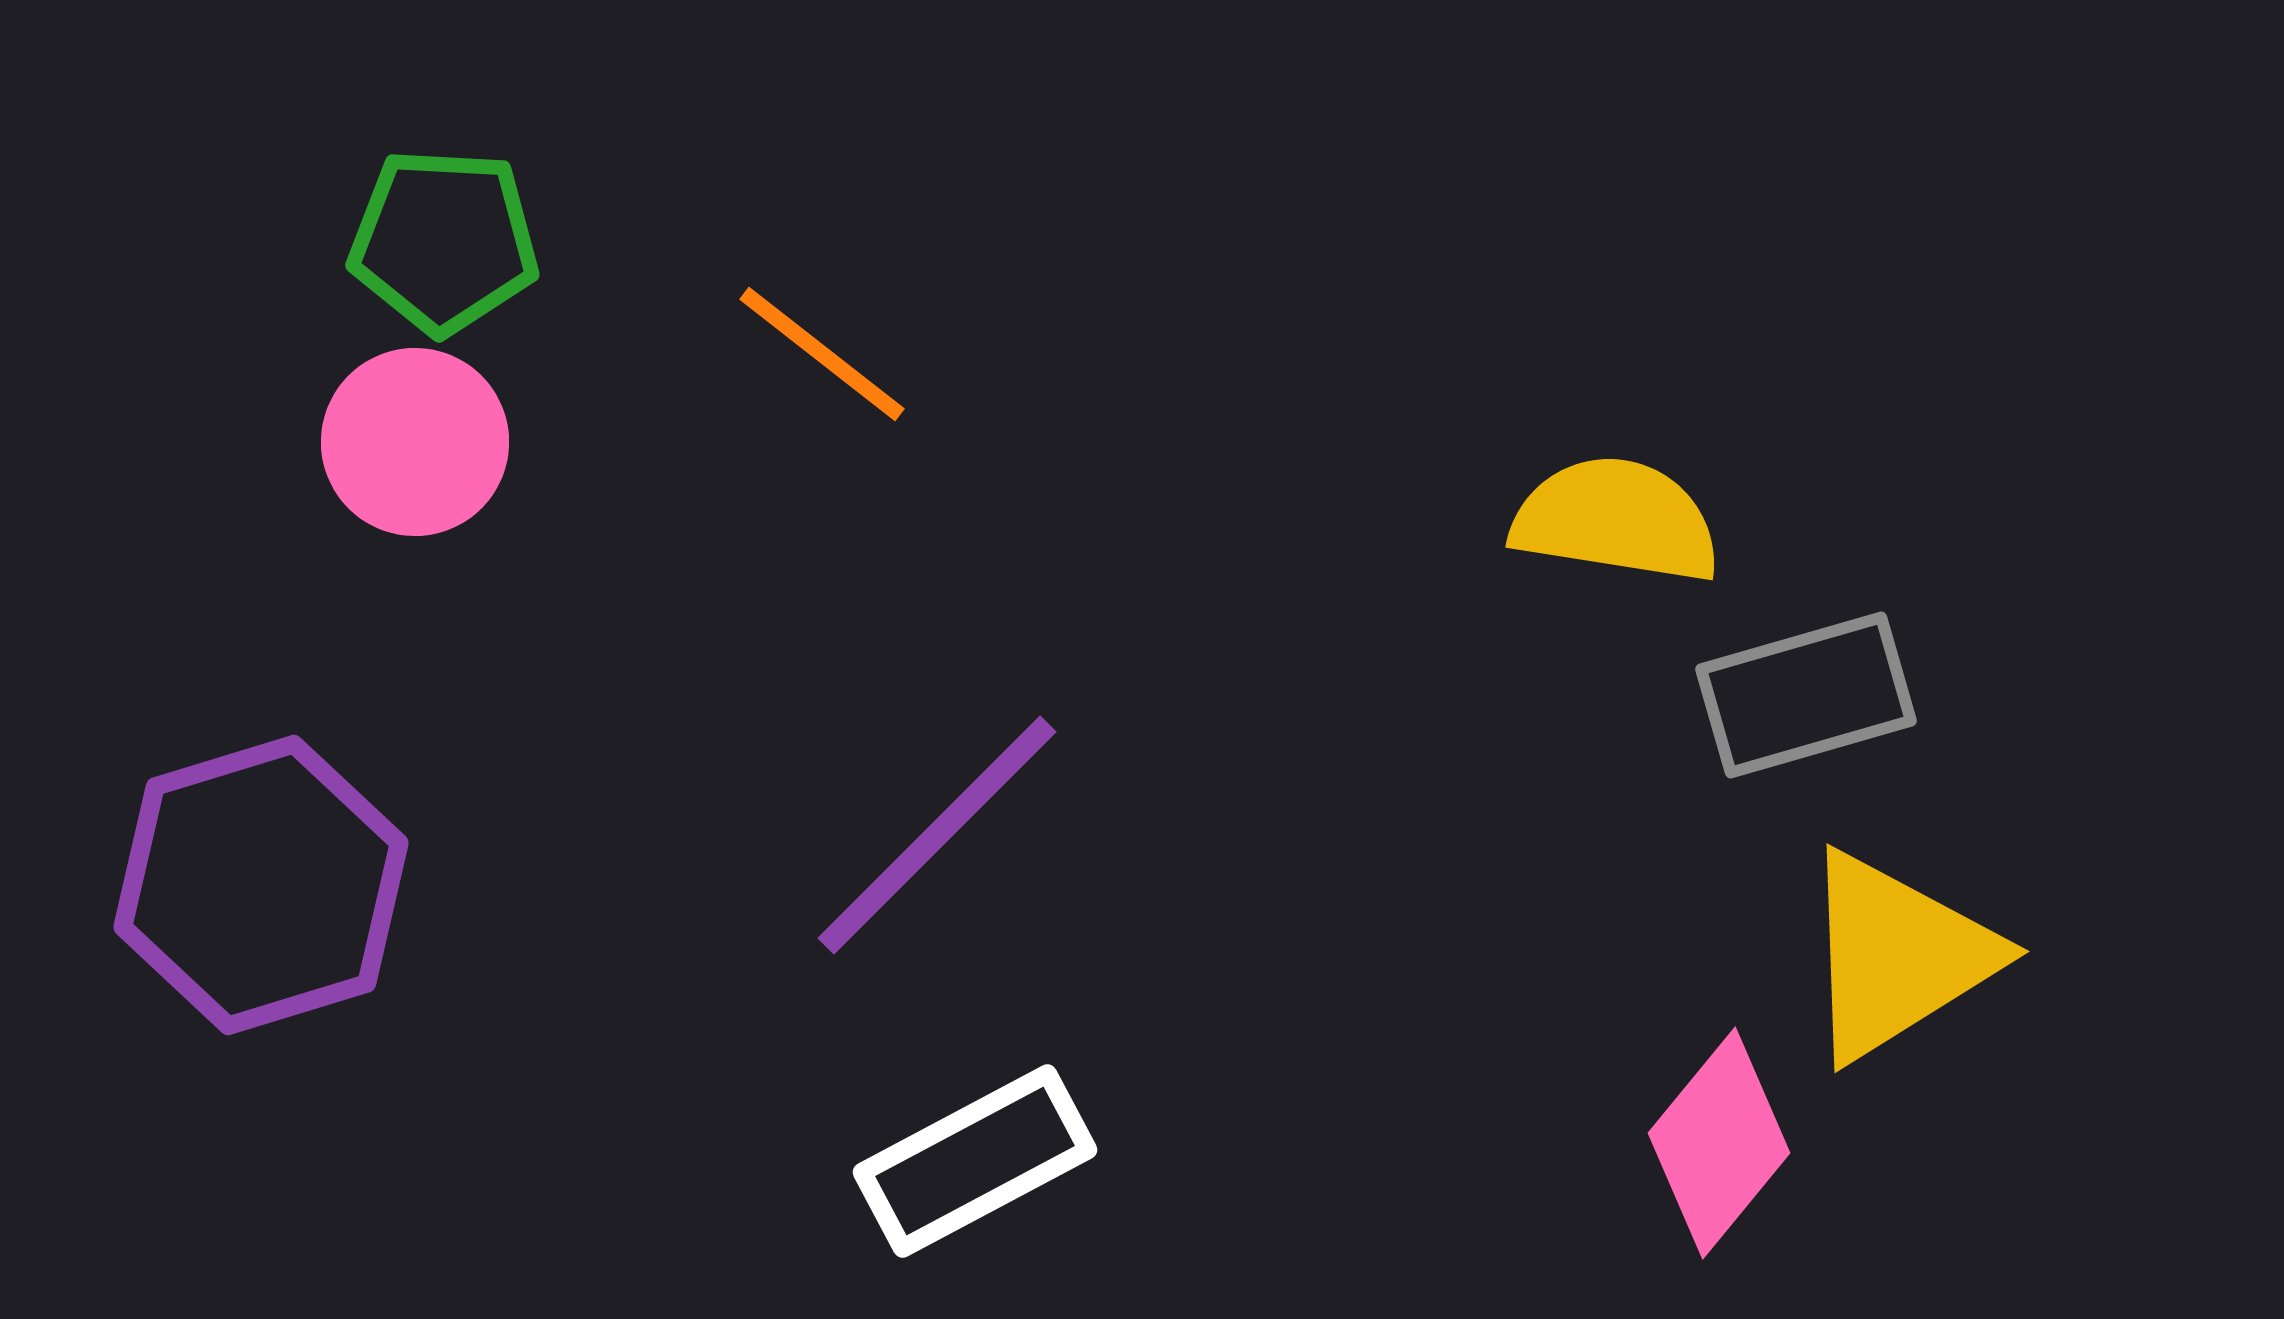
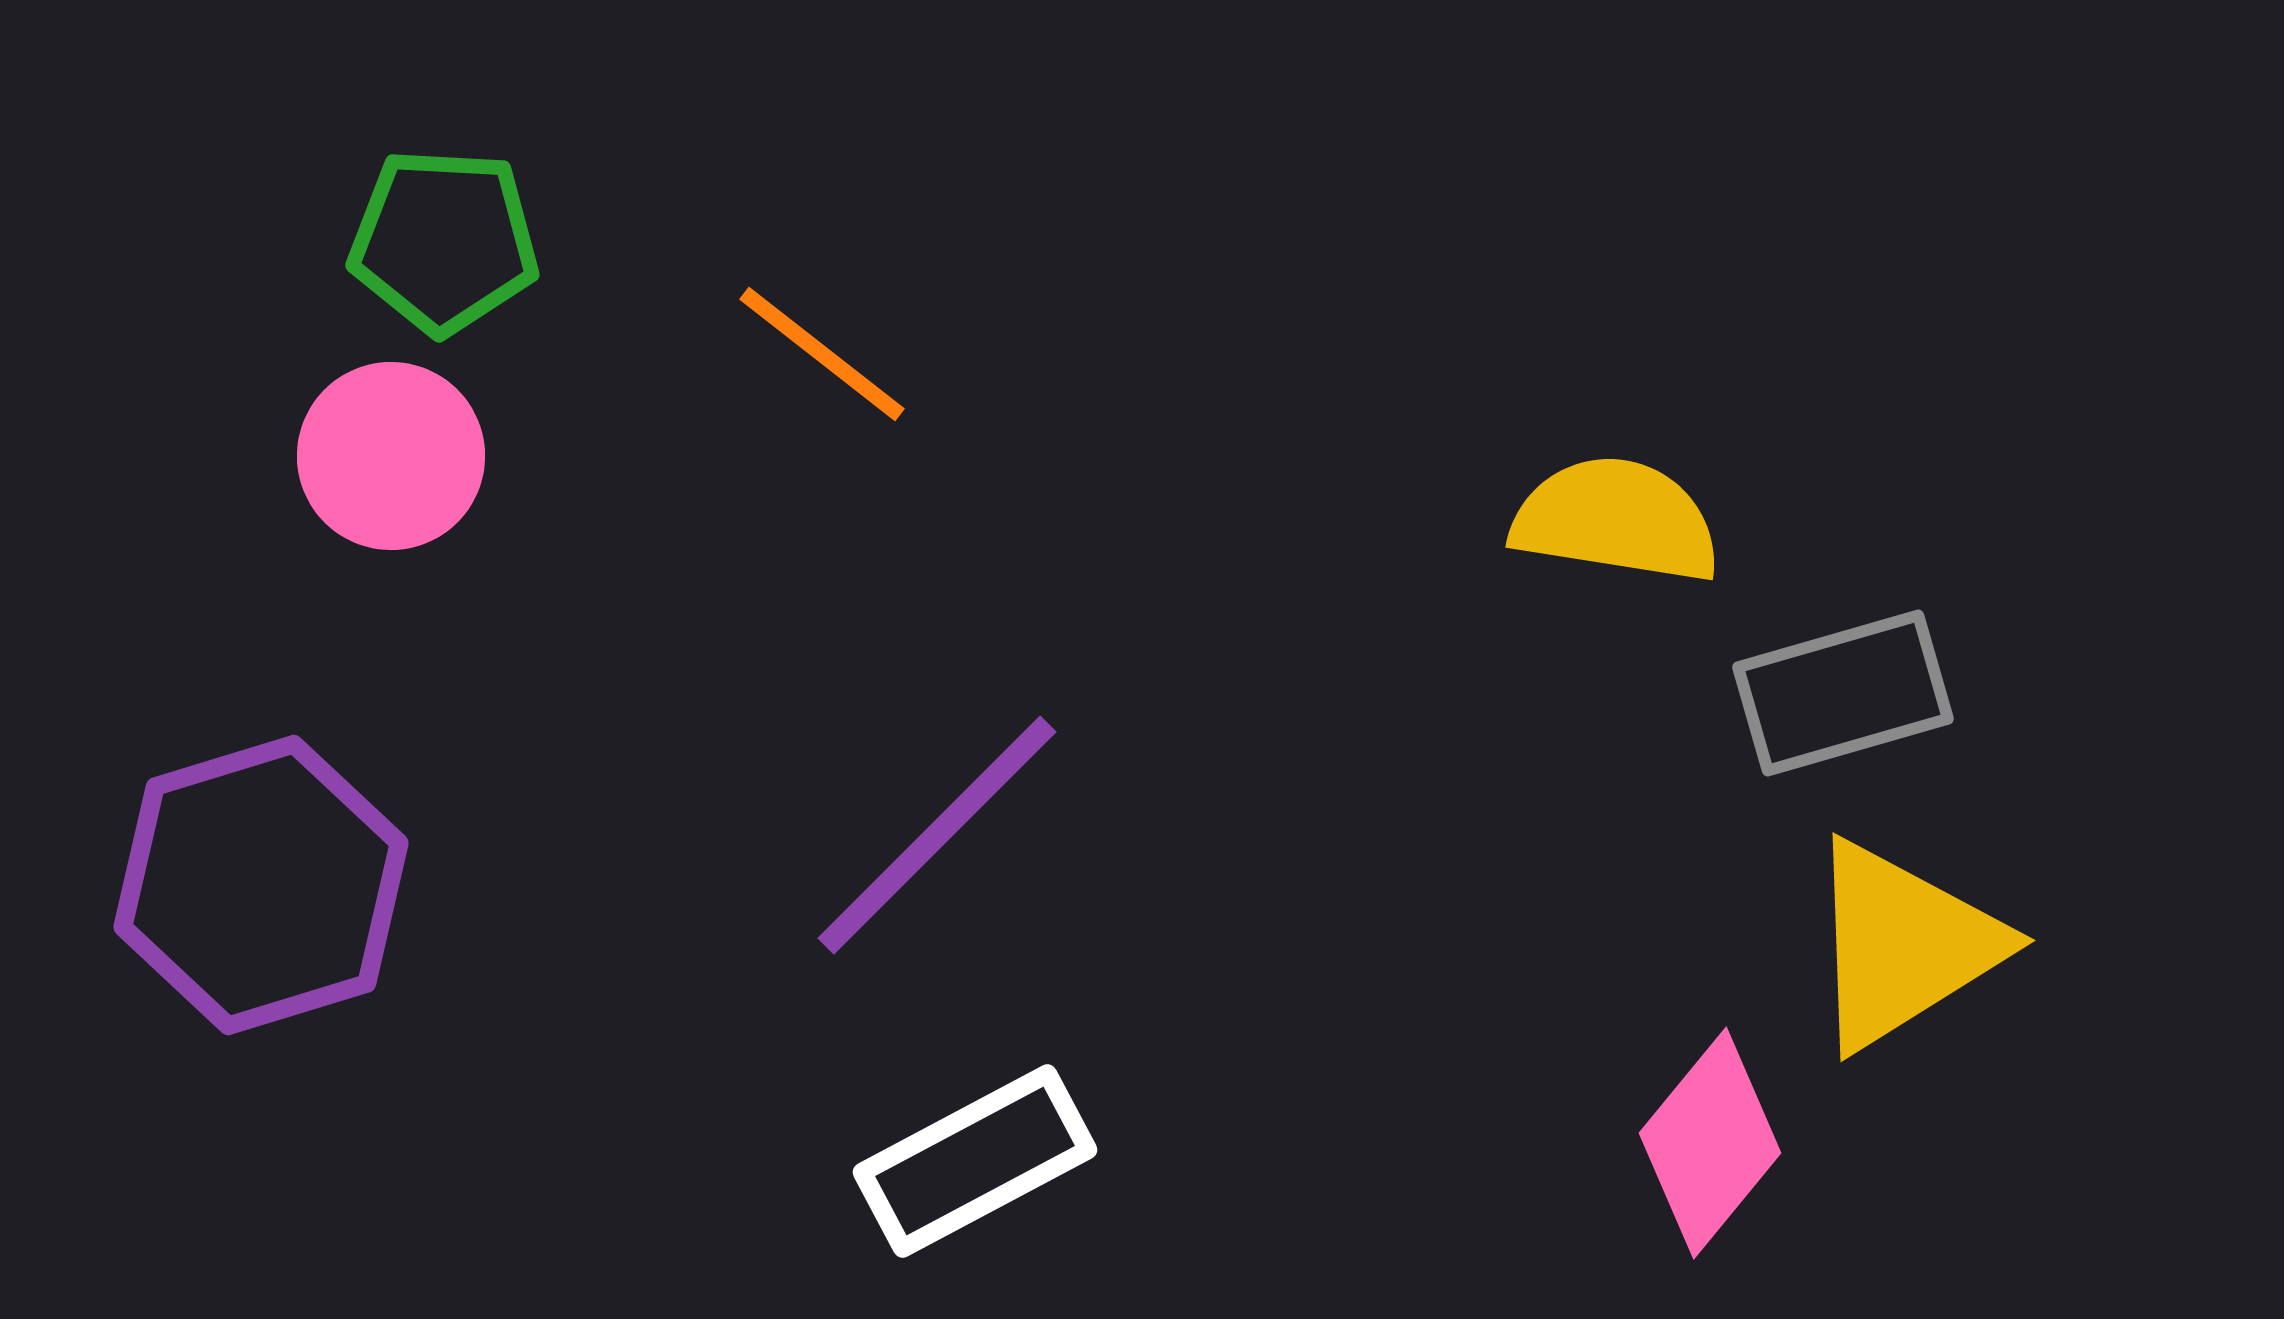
pink circle: moved 24 px left, 14 px down
gray rectangle: moved 37 px right, 2 px up
yellow triangle: moved 6 px right, 11 px up
pink diamond: moved 9 px left
